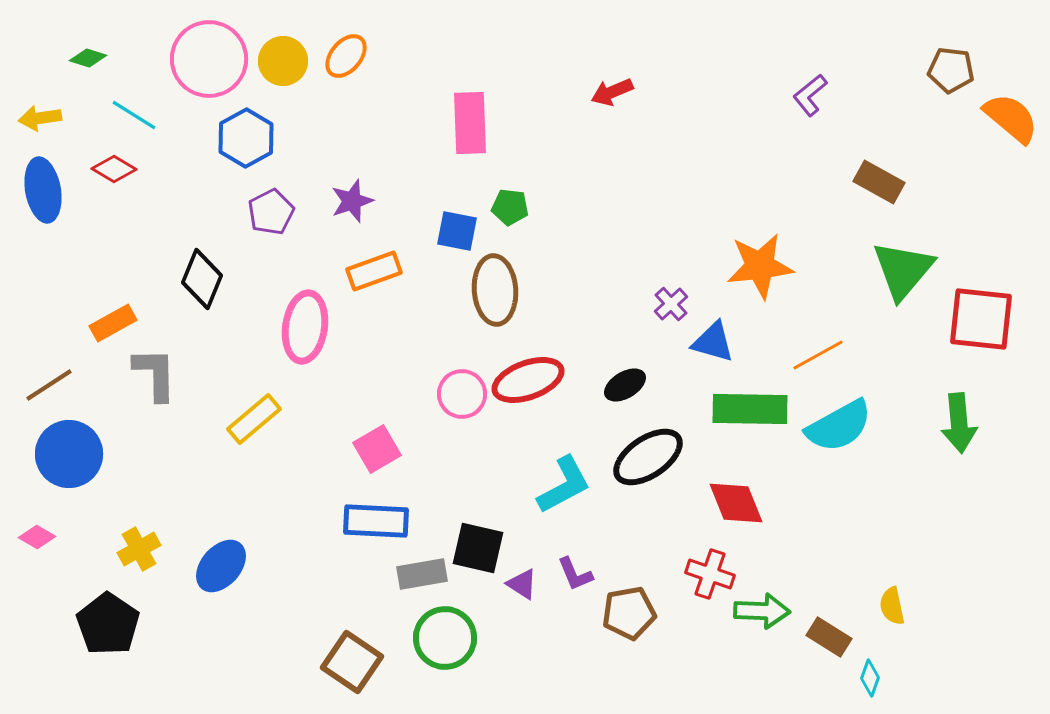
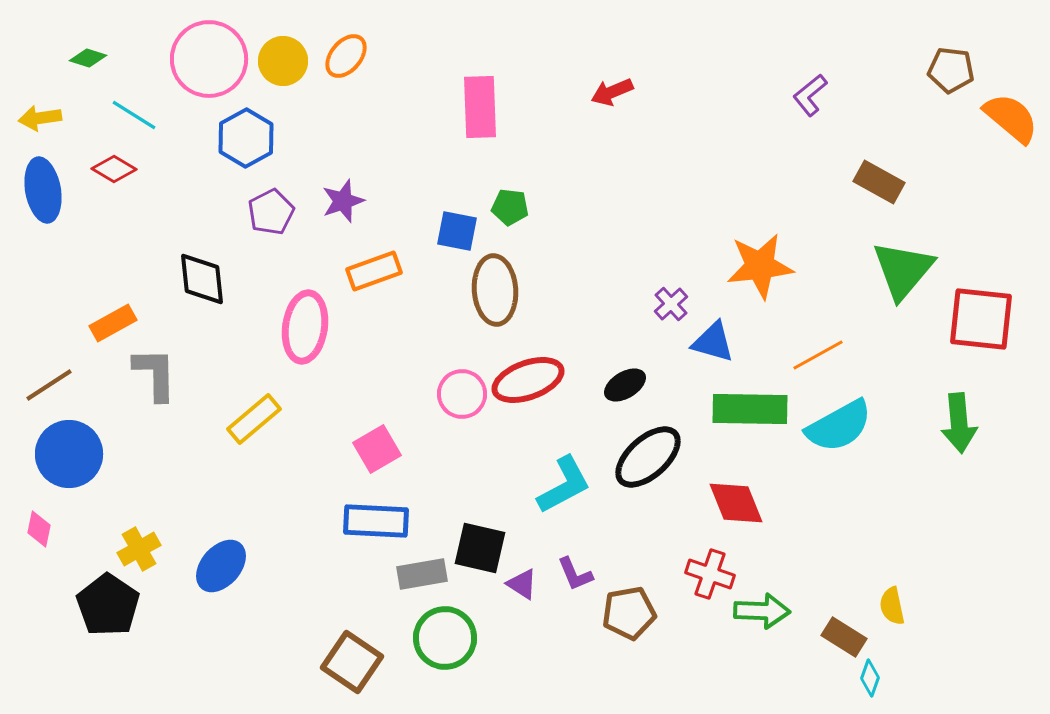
pink rectangle at (470, 123): moved 10 px right, 16 px up
purple star at (352, 201): moved 9 px left
black diamond at (202, 279): rotated 28 degrees counterclockwise
black ellipse at (648, 457): rotated 8 degrees counterclockwise
pink diamond at (37, 537): moved 2 px right, 8 px up; rotated 72 degrees clockwise
black square at (478, 548): moved 2 px right
black pentagon at (108, 624): moved 19 px up
brown rectangle at (829, 637): moved 15 px right
